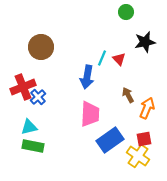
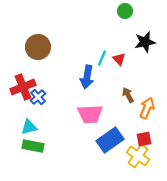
green circle: moved 1 px left, 1 px up
brown circle: moved 3 px left
pink trapezoid: rotated 84 degrees clockwise
